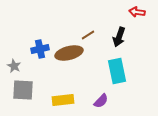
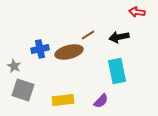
black arrow: rotated 60 degrees clockwise
brown ellipse: moved 1 px up
gray square: rotated 15 degrees clockwise
